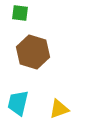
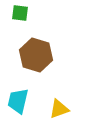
brown hexagon: moved 3 px right, 3 px down
cyan trapezoid: moved 2 px up
